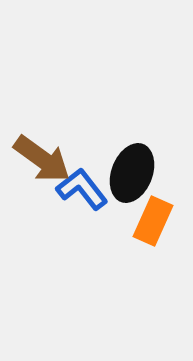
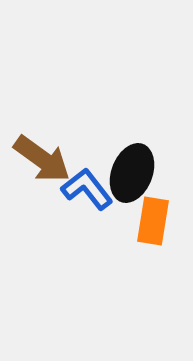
blue L-shape: moved 5 px right
orange rectangle: rotated 15 degrees counterclockwise
